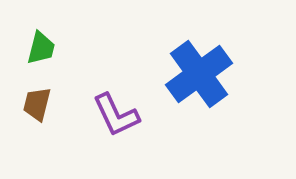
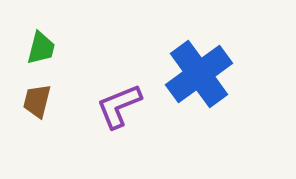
brown trapezoid: moved 3 px up
purple L-shape: moved 3 px right, 9 px up; rotated 93 degrees clockwise
